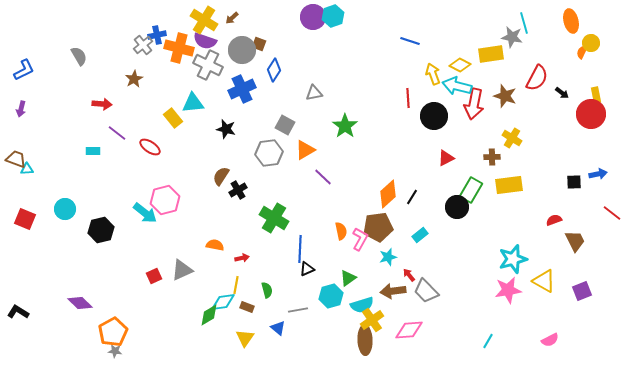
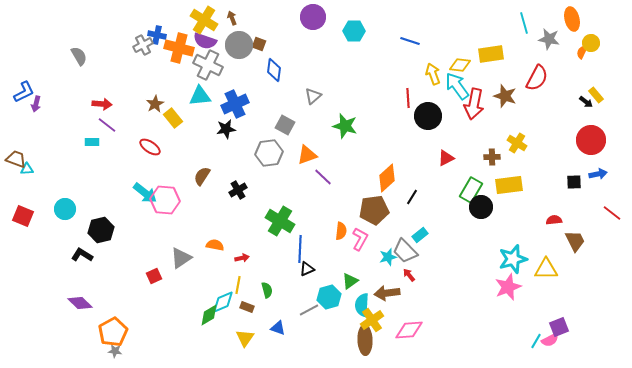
cyan hexagon at (333, 16): moved 21 px right, 15 px down; rotated 20 degrees clockwise
brown arrow at (232, 18): rotated 112 degrees clockwise
orange ellipse at (571, 21): moved 1 px right, 2 px up
blue cross at (157, 35): rotated 24 degrees clockwise
gray star at (512, 37): moved 37 px right, 2 px down
gray cross at (143, 45): rotated 12 degrees clockwise
gray circle at (242, 50): moved 3 px left, 5 px up
yellow diamond at (460, 65): rotated 20 degrees counterclockwise
blue L-shape at (24, 70): moved 22 px down
blue diamond at (274, 70): rotated 25 degrees counterclockwise
brown star at (134, 79): moved 21 px right, 25 px down
cyan arrow at (457, 86): rotated 40 degrees clockwise
blue cross at (242, 89): moved 7 px left, 15 px down
gray triangle at (314, 93): moved 1 px left, 3 px down; rotated 30 degrees counterclockwise
black arrow at (562, 93): moved 24 px right, 9 px down
yellow rectangle at (596, 95): rotated 28 degrees counterclockwise
cyan triangle at (193, 103): moved 7 px right, 7 px up
purple arrow at (21, 109): moved 15 px right, 5 px up
red circle at (591, 114): moved 26 px down
black circle at (434, 116): moved 6 px left
green star at (345, 126): rotated 20 degrees counterclockwise
black star at (226, 129): rotated 24 degrees counterclockwise
purple line at (117, 133): moved 10 px left, 8 px up
yellow cross at (512, 138): moved 5 px right, 5 px down
orange triangle at (305, 150): moved 2 px right, 5 px down; rotated 10 degrees clockwise
cyan rectangle at (93, 151): moved 1 px left, 9 px up
brown semicircle at (221, 176): moved 19 px left
orange diamond at (388, 194): moved 1 px left, 16 px up
pink hexagon at (165, 200): rotated 20 degrees clockwise
black circle at (457, 207): moved 24 px right
cyan arrow at (145, 213): moved 20 px up
green cross at (274, 218): moved 6 px right, 3 px down
red square at (25, 219): moved 2 px left, 3 px up
red semicircle at (554, 220): rotated 14 degrees clockwise
brown pentagon at (378, 227): moved 4 px left, 17 px up
orange semicircle at (341, 231): rotated 18 degrees clockwise
gray triangle at (182, 270): moved 1 px left, 12 px up; rotated 10 degrees counterclockwise
green triangle at (348, 278): moved 2 px right, 3 px down
yellow triangle at (544, 281): moved 2 px right, 12 px up; rotated 30 degrees counterclockwise
yellow line at (236, 285): moved 2 px right
pink star at (508, 290): moved 3 px up; rotated 12 degrees counterclockwise
brown arrow at (393, 291): moved 6 px left, 2 px down
gray trapezoid at (426, 291): moved 21 px left, 40 px up
purple square at (582, 291): moved 23 px left, 36 px down
cyan hexagon at (331, 296): moved 2 px left, 1 px down
cyan diamond at (223, 302): rotated 15 degrees counterclockwise
cyan semicircle at (362, 305): rotated 110 degrees clockwise
gray line at (298, 310): moved 11 px right; rotated 18 degrees counterclockwise
black L-shape at (18, 312): moved 64 px right, 57 px up
blue triangle at (278, 328): rotated 21 degrees counterclockwise
cyan line at (488, 341): moved 48 px right
